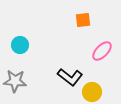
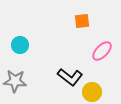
orange square: moved 1 px left, 1 px down
